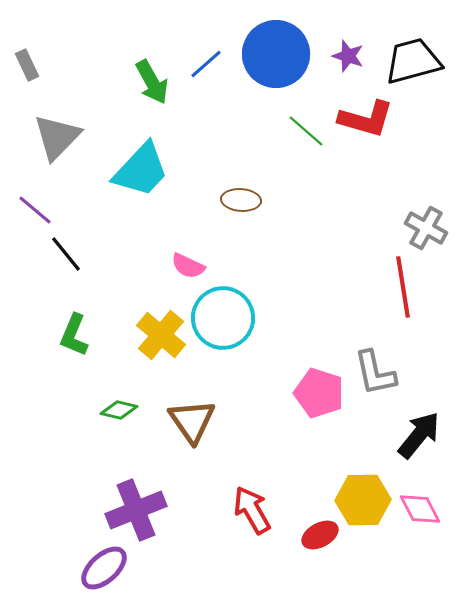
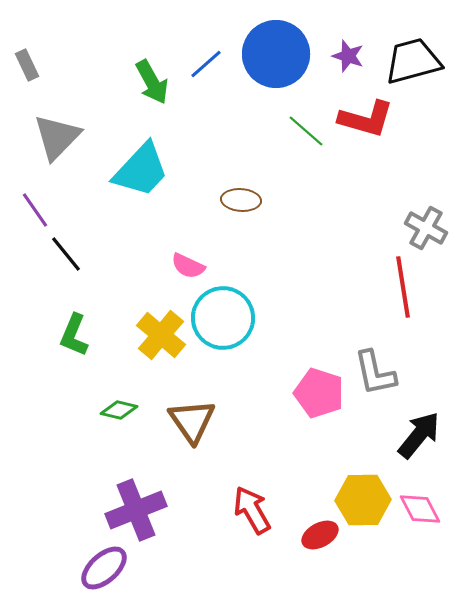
purple line: rotated 15 degrees clockwise
